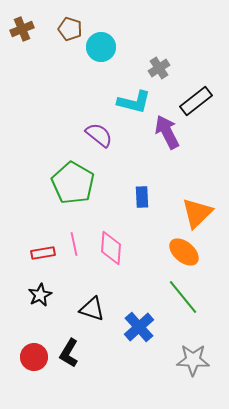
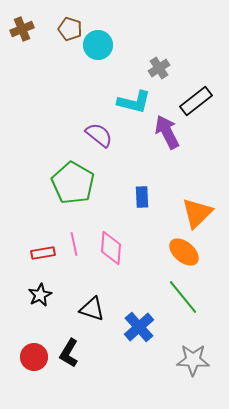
cyan circle: moved 3 px left, 2 px up
